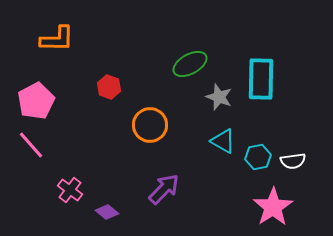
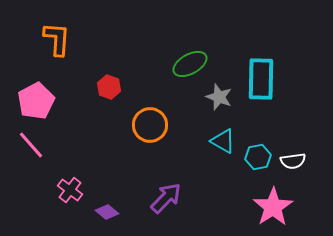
orange L-shape: rotated 87 degrees counterclockwise
purple arrow: moved 2 px right, 9 px down
